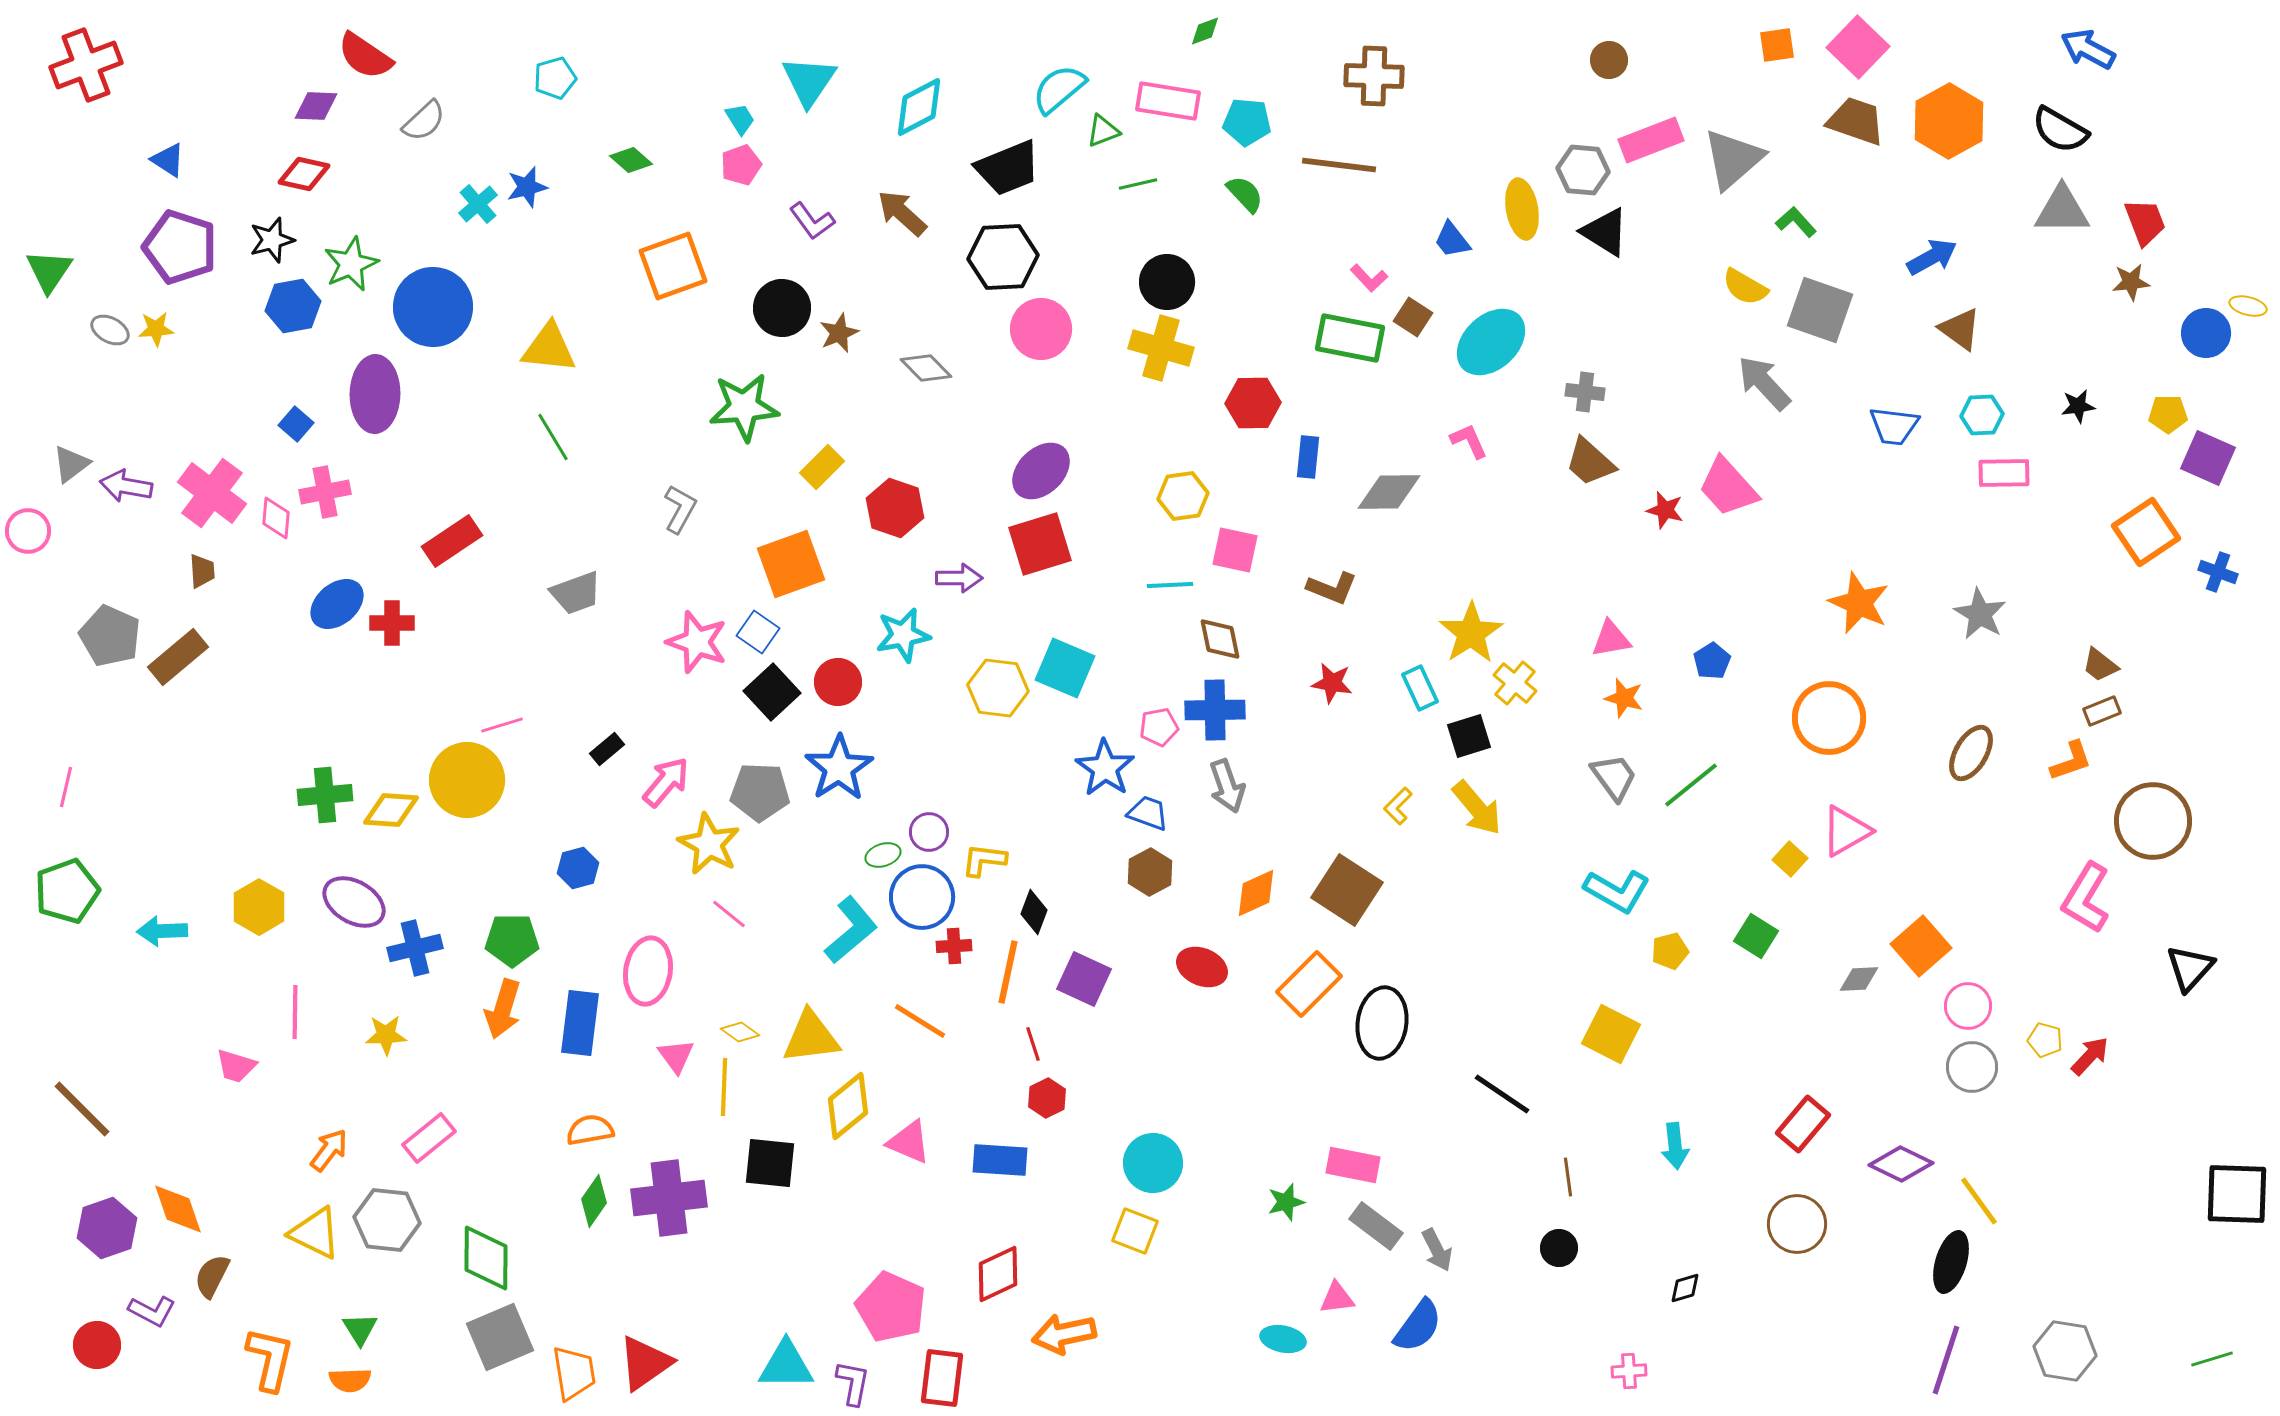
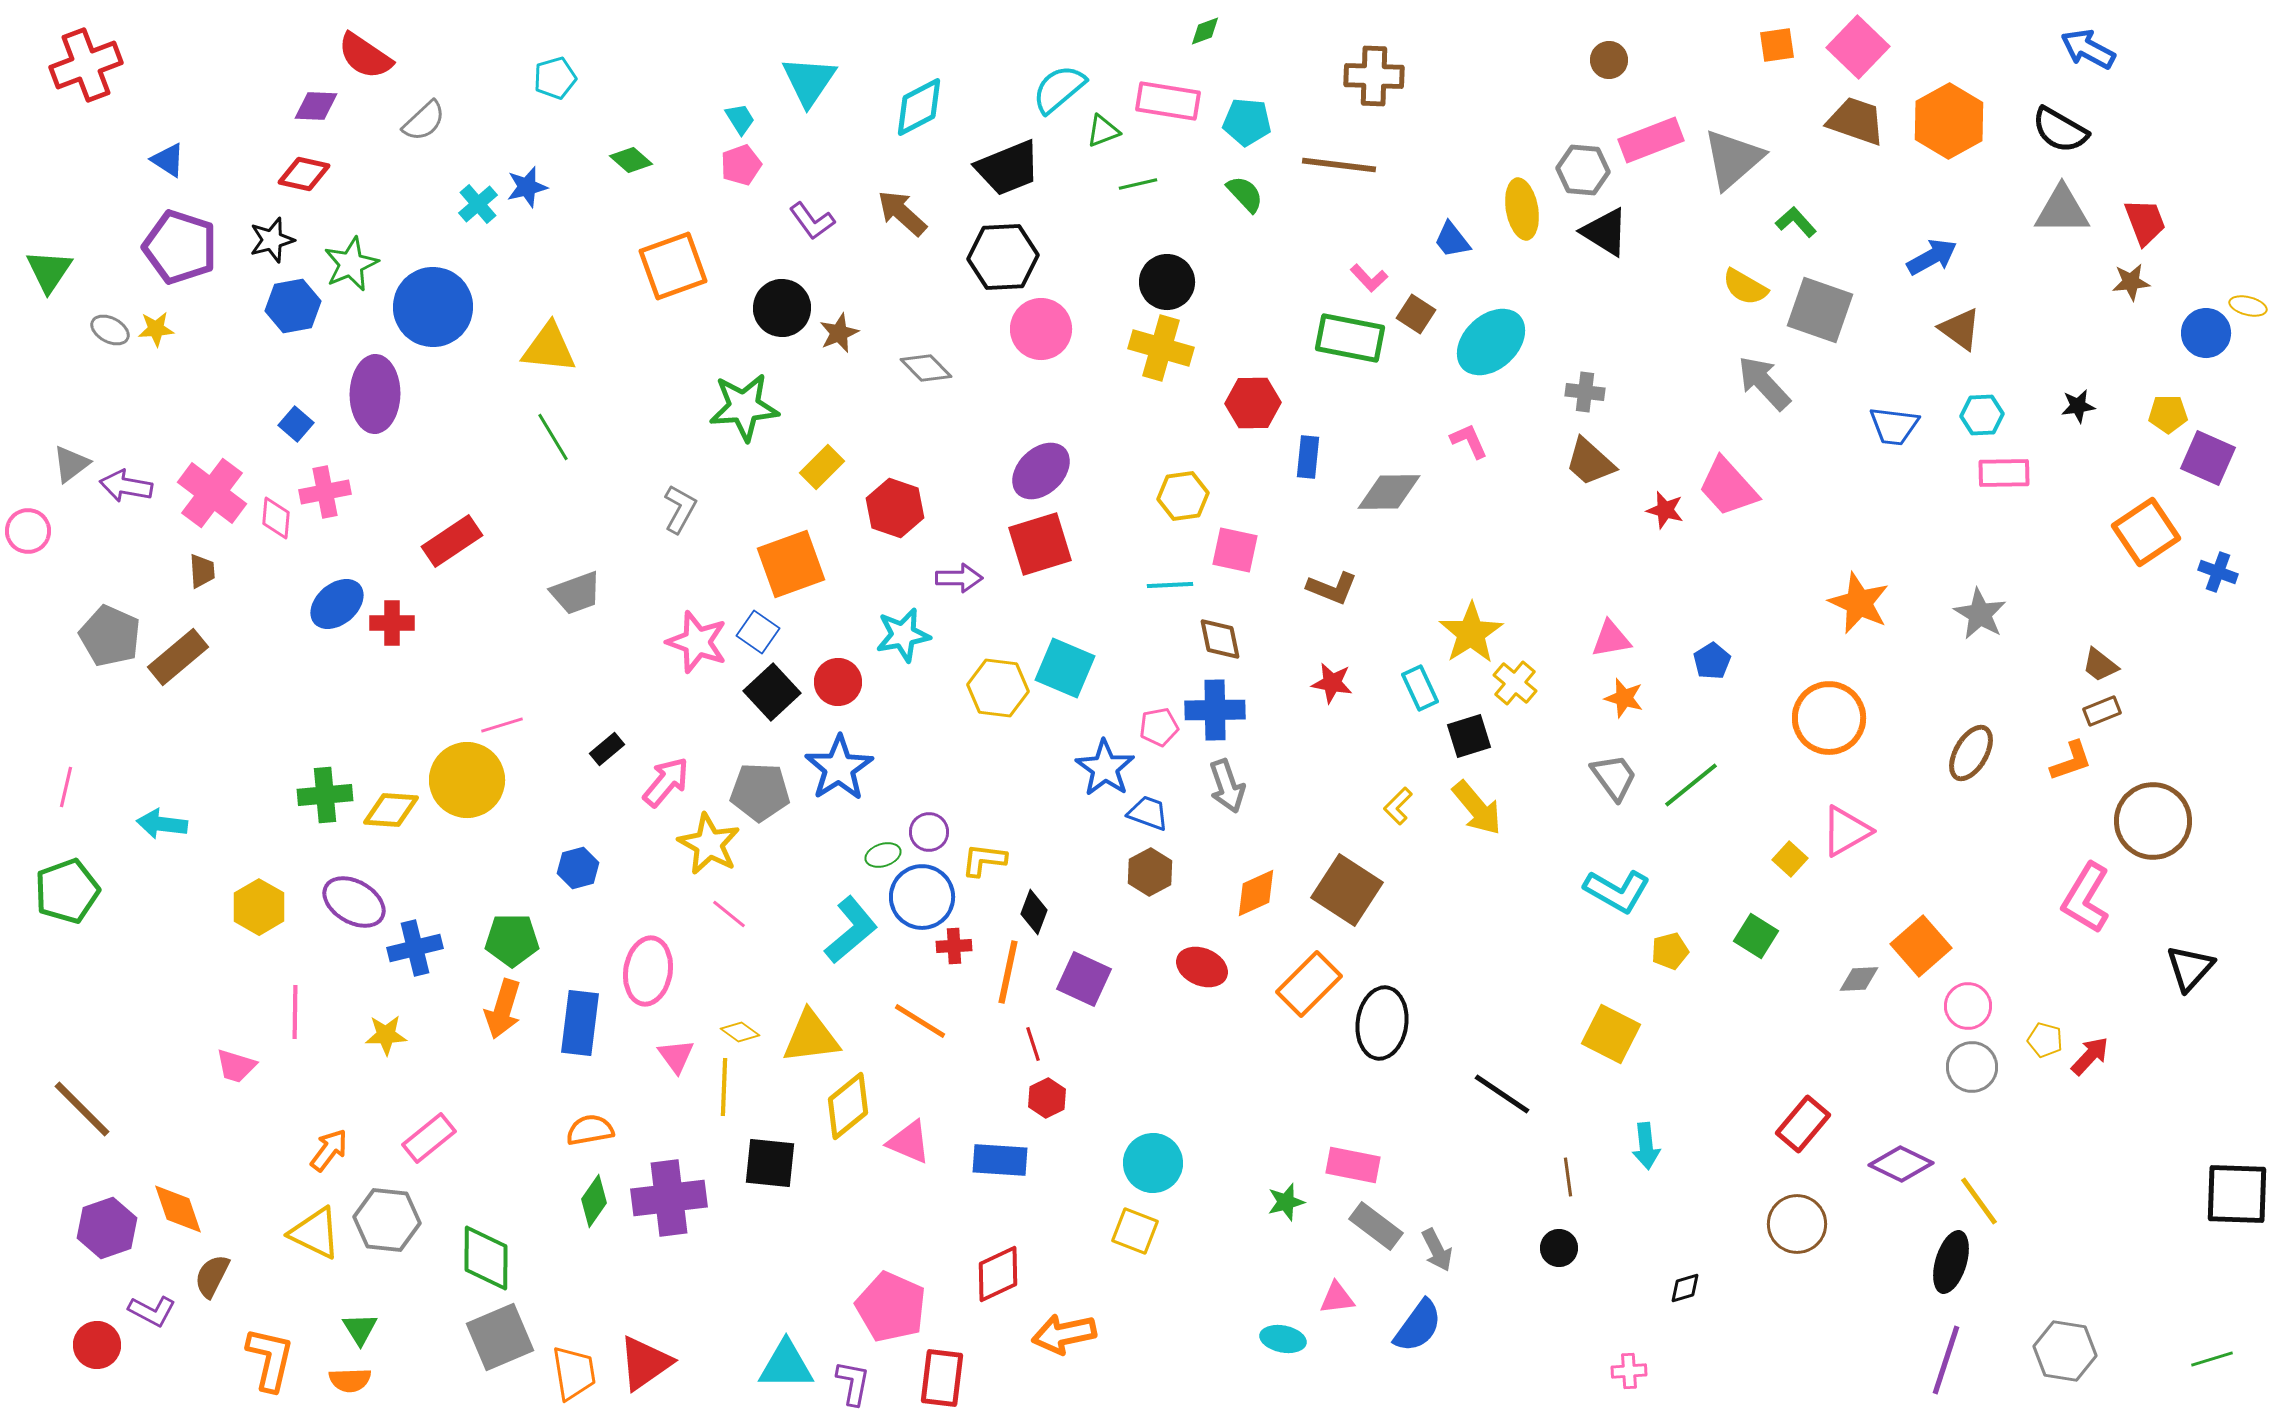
brown square at (1413, 317): moved 3 px right, 3 px up
cyan arrow at (162, 931): moved 107 px up; rotated 9 degrees clockwise
cyan arrow at (1675, 1146): moved 29 px left
